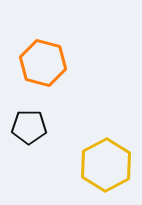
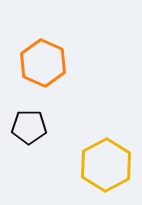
orange hexagon: rotated 9 degrees clockwise
